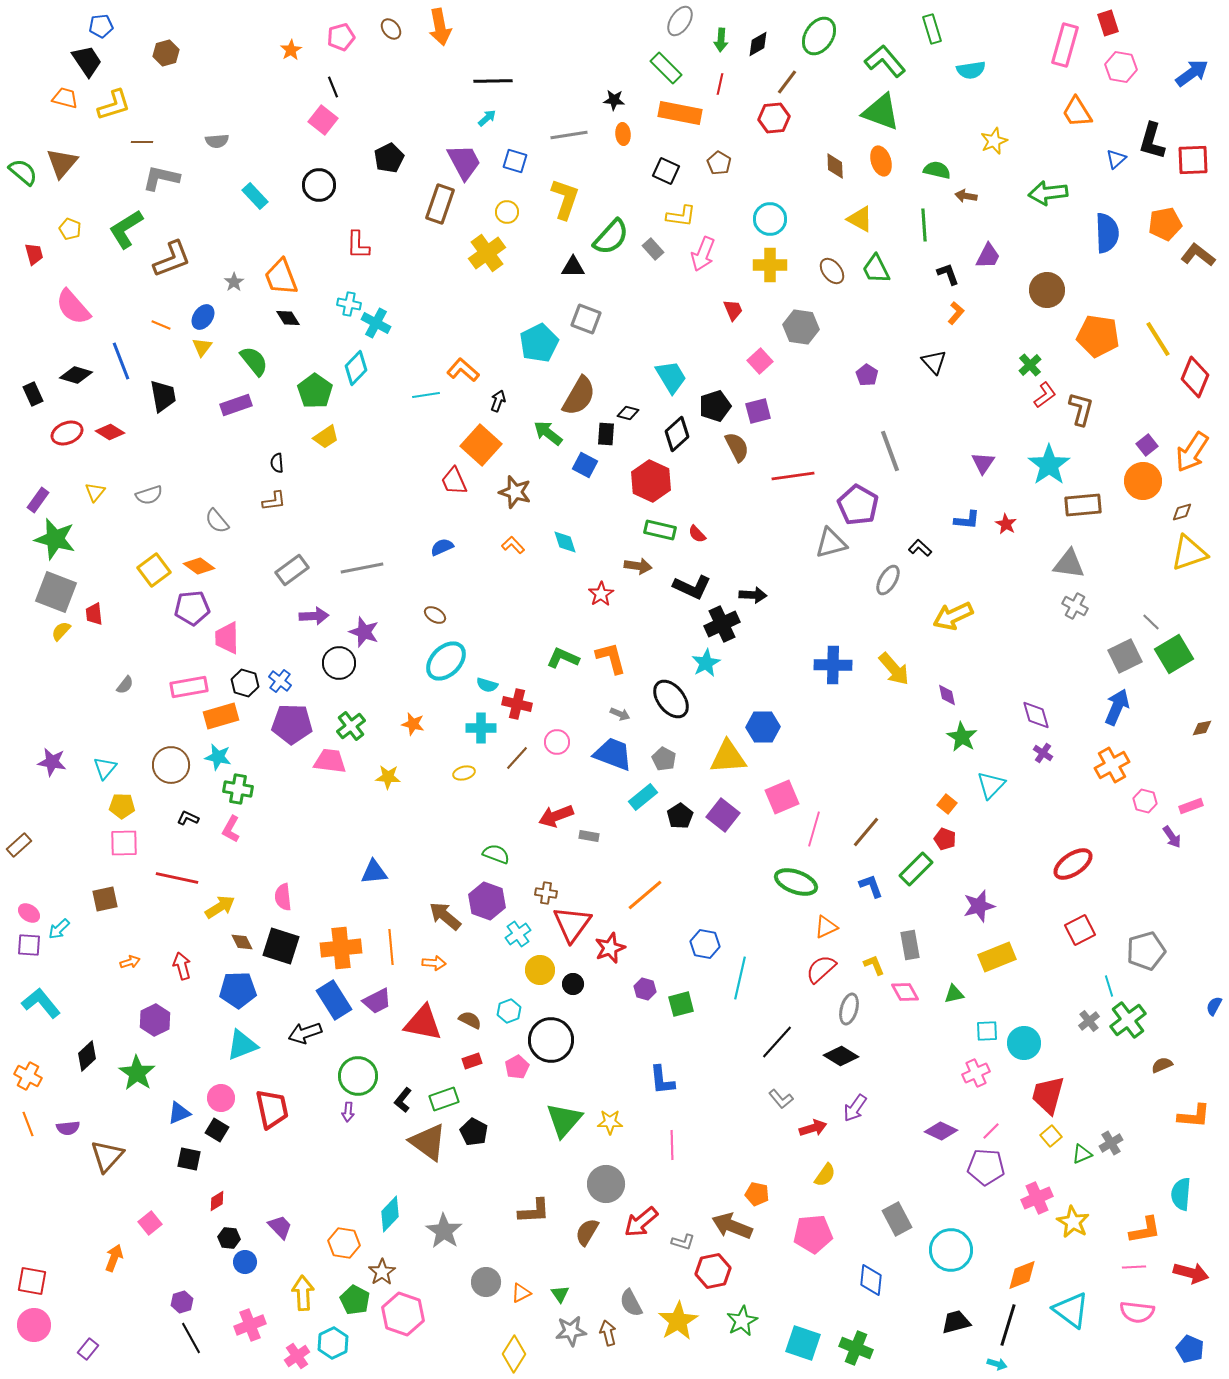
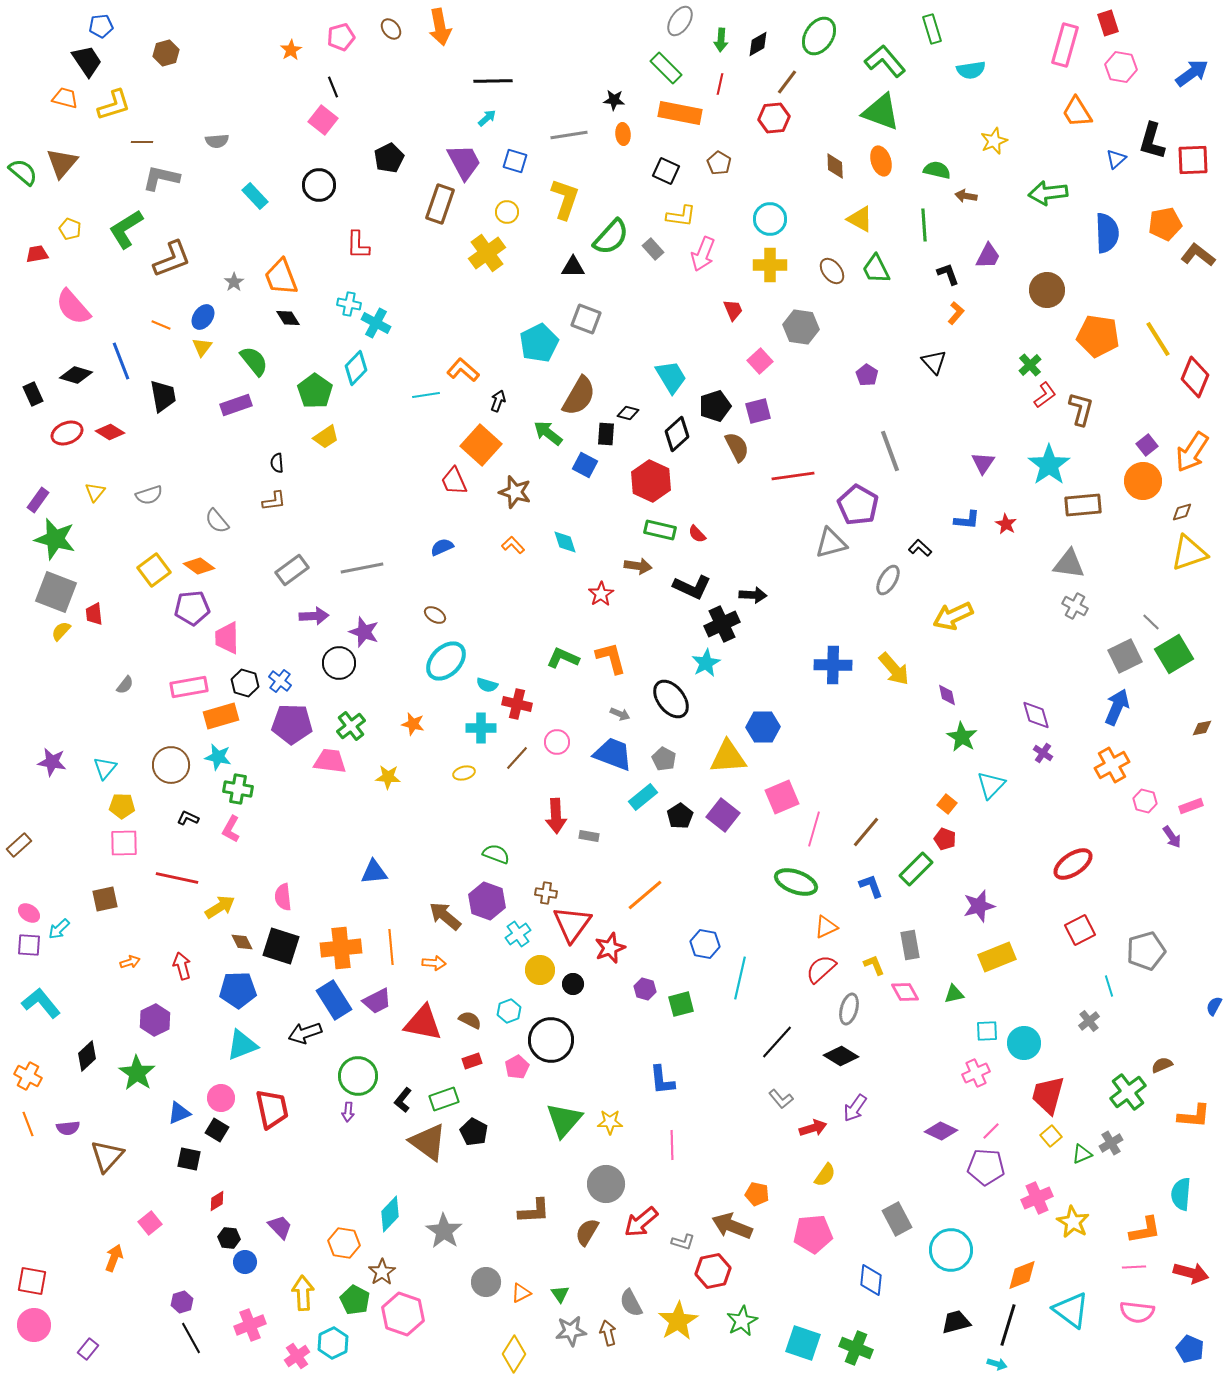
red trapezoid at (34, 254): moved 3 px right; rotated 85 degrees counterclockwise
red arrow at (556, 816): rotated 72 degrees counterclockwise
green cross at (1128, 1020): moved 72 px down
